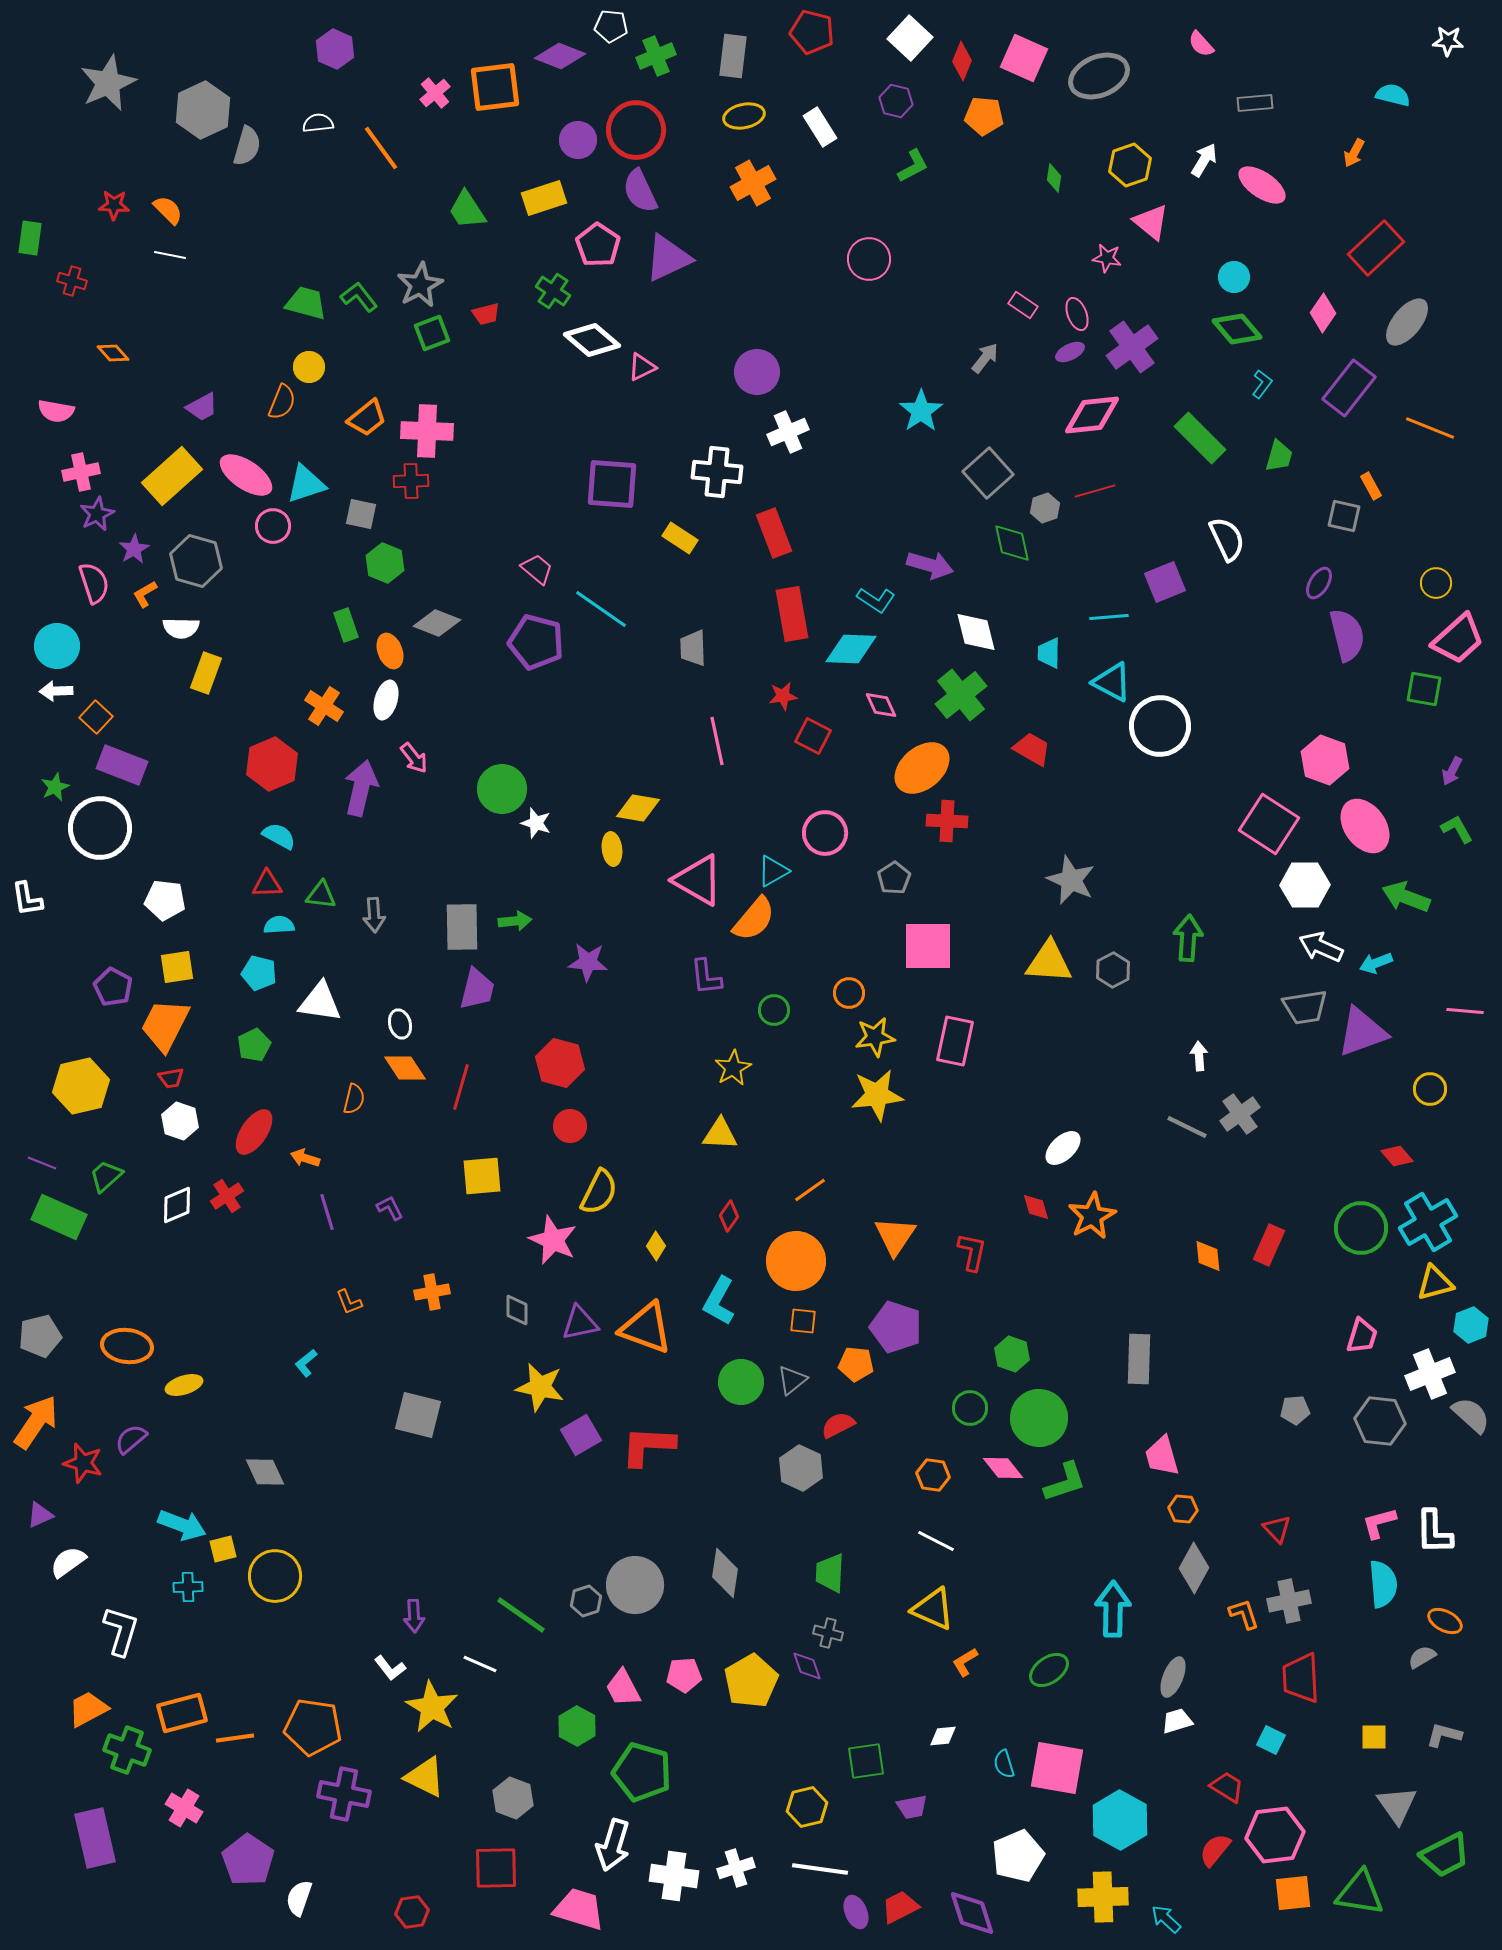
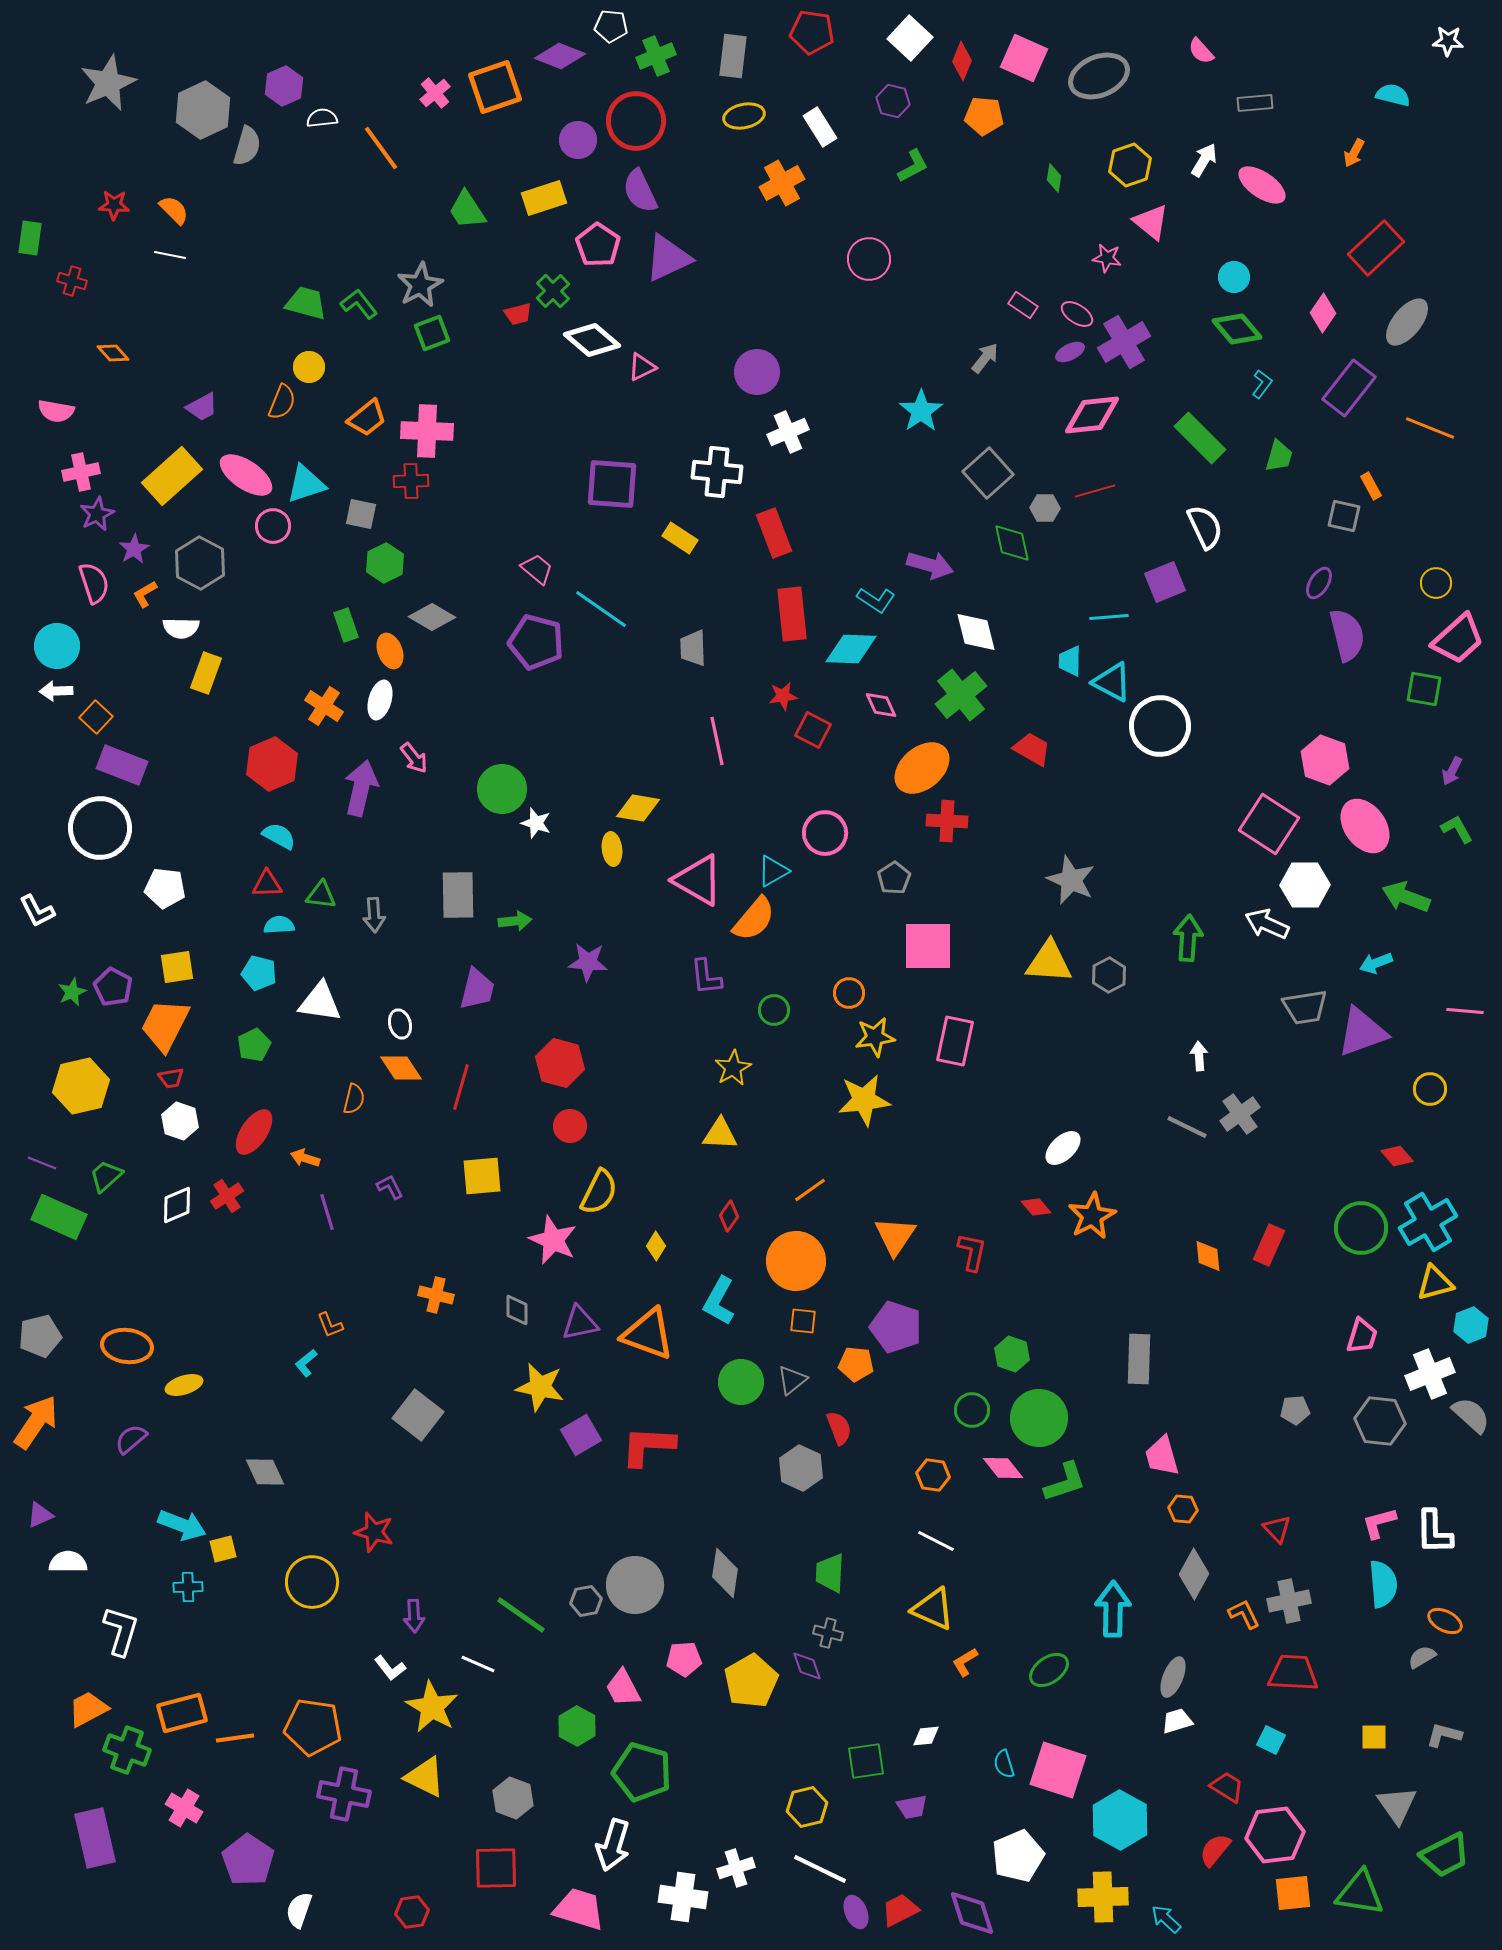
red pentagon at (812, 32): rotated 6 degrees counterclockwise
pink semicircle at (1201, 44): moved 7 px down
purple hexagon at (335, 49): moved 51 px left, 37 px down; rotated 12 degrees clockwise
orange square at (495, 87): rotated 12 degrees counterclockwise
purple hexagon at (896, 101): moved 3 px left
white semicircle at (318, 123): moved 4 px right, 5 px up
red circle at (636, 130): moved 9 px up
orange cross at (753, 183): moved 29 px right
orange semicircle at (168, 210): moved 6 px right
green cross at (553, 291): rotated 12 degrees clockwise
green L-shape at (359, 297): moved 7 px down
red trapezoid at (486, 314): moved 32 px right
pink ellipse at (1077, 314): rotated 36 degrees counterclockwise
purple cross at (1132, 347): moved 8 px left, 5 px up; rotated 6 degrees clockwise
gray hexagon at (1045, 508): rotated 20 degrees clockwise
white semicircle at (1227, 539): moved 22 px left, 12 px up
gray hexagon at (196, 561): moved 4 px right, 2 px down; rotated 12 degrees clockwise
green hexagon at (385, 563): rotated 12 degrees clockwise
red rectangle at (792, 614): rotated 4 degrees clockwise
gray diamond at (437, 623): moved 5 px left, 6 px up; rotated 9 degrees clockwise
cyan trapezoid at (1049, 653): moved 21 px right, 8 px down
white ellipse at (386, 700): moved 6 px left
red square at (813, 736): moved 6 px up
green star at (55, 787): moved 17 px right, 205 px down
white L-shape at (27, 899): moved 10 px right, 12 px down; rotated 18 degrees counterclockwise
white pentagon at (165, 900): moved 12 px up
gray rectangle at (462, 927): moved 4 px left, 32 px up
white arrow at (1321, 947): moved 54 px left, 23 px up
gray hexagon at (1113, 970): moved 4 px left, 5 px down
orange diamond at (405, 1068): moved 4 px left
yellow star at (877, 1095): moved 13 px left, 5 px down
red diamond at (1036, 1207): rotated 24 degrees counterclockwise
purple L-shape at (390, 1208): moved 21 px up
orange cross at (432, 1292): moved 4 px right, 3 px down; rotated 24 degrees clockwise
orange L-shape at (349, 1302): moved 19 px left, 23 px down
orange triangle at (646, 1328): moved 2 px right, 6 px down
green circle at (970, 1408): moved 2 px right, 2 px down
gray square at (418, 1415): rotated 24 degrees clockwise
red semicircle at (838, 1425): moved 1 px right, 3 px down; rotated 96 degrees clockwise
red star at (83, 1463): moved 291 px right, 69 px down
white semicircle at (68, 1562): rotated 36 degrees clockwise
gray diamond at (1194, 1568): moved 6 px down
yellow circle at (275, 1576): moved 37 px right, 6 px down
gray hexagon at (586, 1601): rotated 8 degrees clockwise
orange L-shape at (1244, 1614): rotated 8 degrees counterclockwise
white line at (480, 1664): moved 2 px left
pink pentagon at (684, 1675): moved 16 px up
red trapezoid at (1301, 1678): moved 8 px left, 5 px up; rotated 96 degrees clockwise
white diamond at (943, 1736): moved 17 px left
pink square at (1057, 1768): moved 1 px right, 2 px down; rotated 8 degrees clockwise
white line at (820, 1869): rotated 18 degrees clockwise
white cross at (674, 1876): moved 9 px right, 21 px down
white semicircle at (299, 1898): moved 12 px down
red trapezoid at (900, 1907): moved 3 px down
